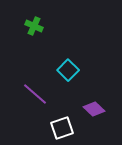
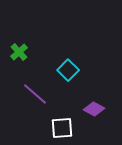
green cross: moved 15 px left, 26 px down; rotated 24 degrees clockwise
purple diamond: rotated 15 degrees counterclockwise
white square: rotated 15 degrees clockwise
